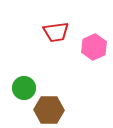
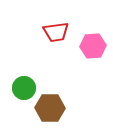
pink hexagon: moved 1 px left, 1 px up; rotated 20 degrees clockwise
brown hexagon: moved 1 px right, 2 px up
